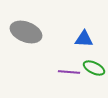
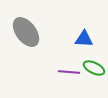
gray ellipse: rotated 32 degrees clockwise
